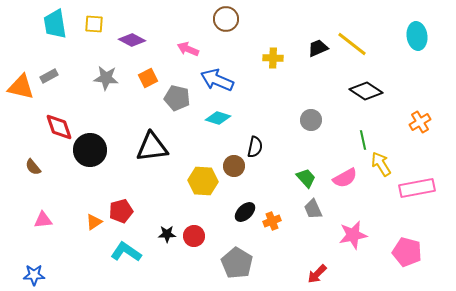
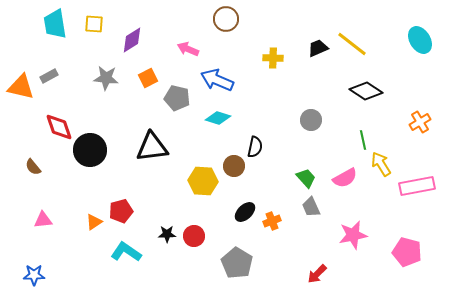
cyan ellipse at (417, 36): moved 3 px right, 4 px down; rotated 24 degrees counterclockwise
purple diamond at (132, 40): rotated 60 degrees counterclockwise
pink rectangle at (417, 188): moved 2 px up
gray trapezoid at (313, 209): moved 2 px left, 2 px up
